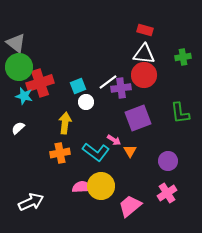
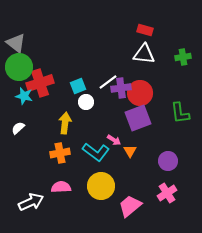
red circle: moved 4 px left, 18 px down
pink semicircle: moved 21 px left
